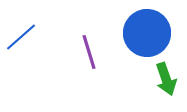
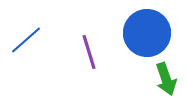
blue line: moved 5 px right, 3 px down
